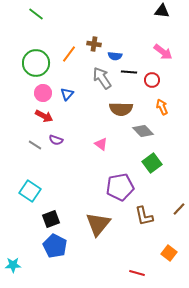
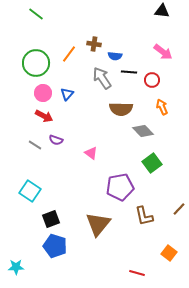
pink triangle: moved 10 px left, 9 px down
blue pentagon: rotated 10 degrees counterclockwise
cyan star: moved 3 px right, 2 px down
